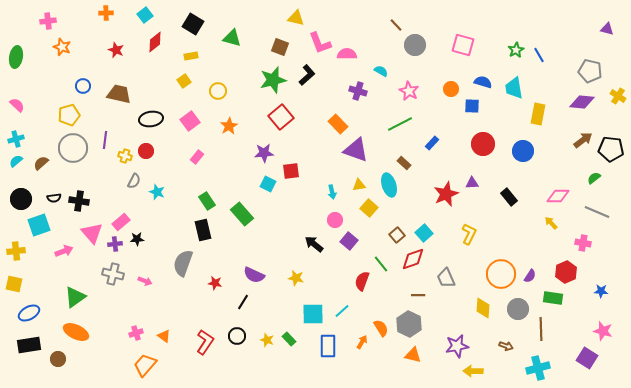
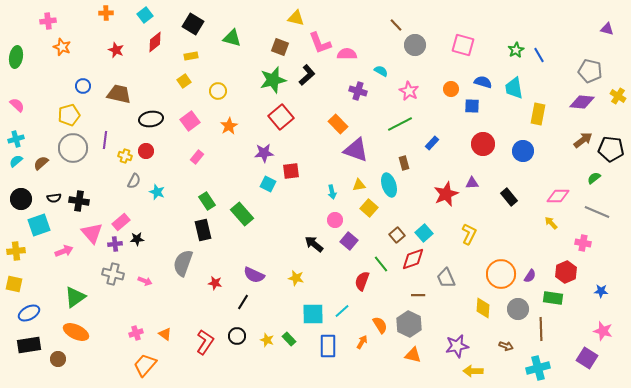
brown rectangle at (404, 163): rotated 32 degrees clockwise
orange semicircle at (381, 328): moved 1 px left, 3 px up
orange triangle at (164, 336): moved 1 px right, 2 px up
